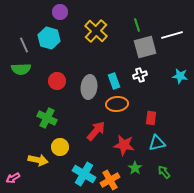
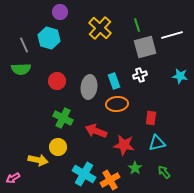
yellow cross: moved 4 px right, 3 px up
green cross: moved 16 px right
red arrow: rotated 110 degrees counterclockwise
yellow circle: moved 2 px left
